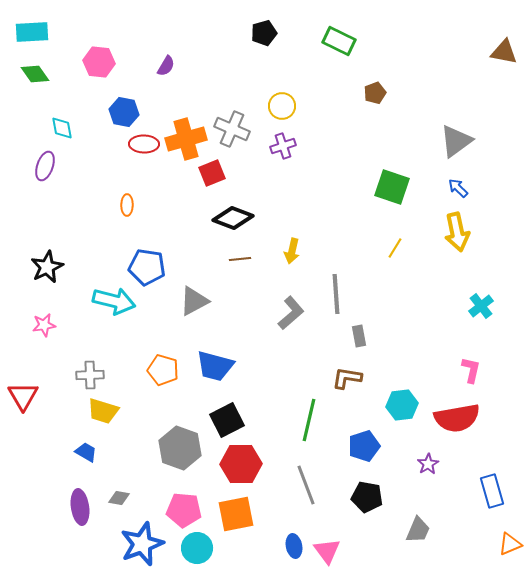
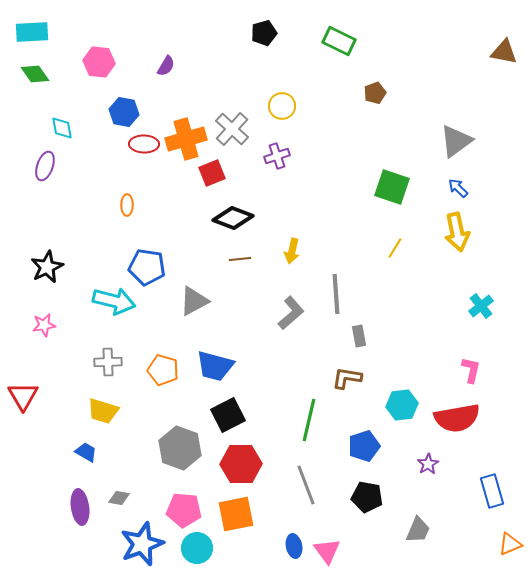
gray cross at (232, 129): rotated 20 degrees clockwise
purple cross at (283, 146): moved 6 px left, 10 px down
gray cross at (90, 375): moved 18 px right, 13 px up
black square at (227, 420): moved 1 px right, 5 px up
